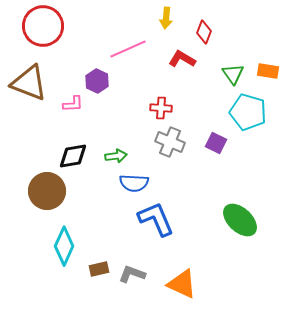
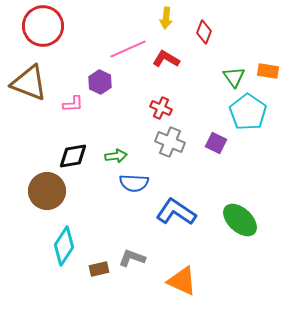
red L-shape: moved 16 px left
green triangle: moved 1 px right, 3 px down
purple hexagon: moved 3 px right, 1 px down
red cross: rotated 20 degrees clockwise
cyan pentagon: rotated 18 degrees clockwise
blue L-shape: moved 20 px right, 7 px up; rotated 33 degrees counterclockwise
cyan diamond: rotated 9 degrees clockwise
gray L-shape: moved 16 px up
orange triangle: moved 3 px up
